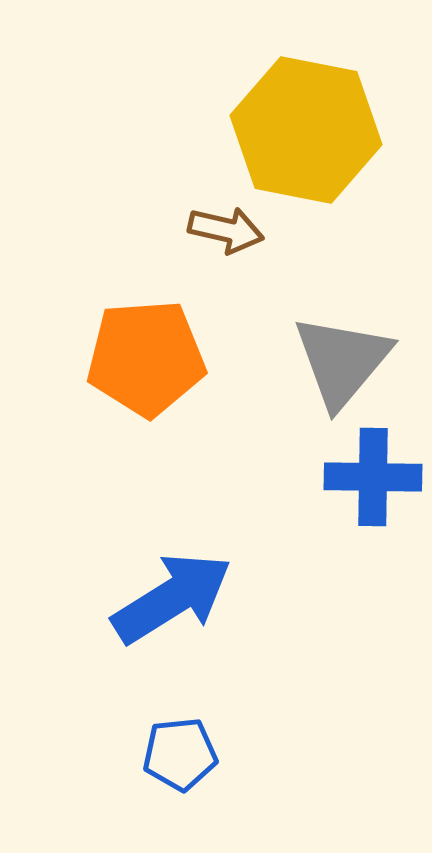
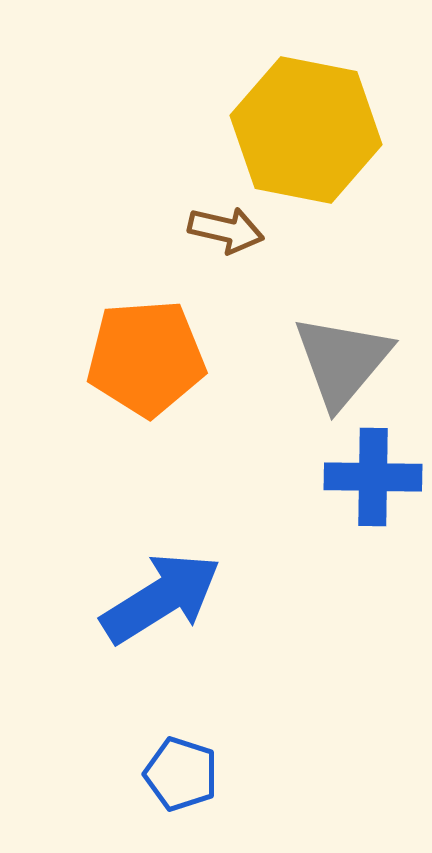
blue arrow: moved 11 px left
blue pentagon: moved 1 px right, 20 px down; rotated 24 degrees clockwise
